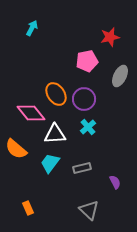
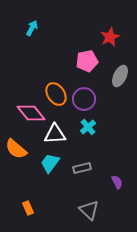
red star: rotated 12 degrees counterclockwise
purple semicircle: moved 2 px right
